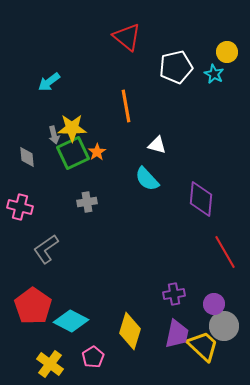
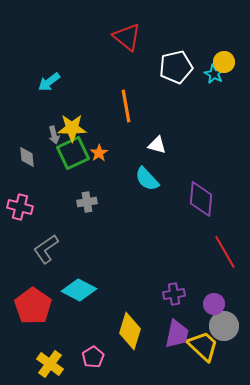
yellow circle: moved 3 px left, 10 px down
orange star: moved 2 px right, 1 px down
cyan diamond: moved 8 px right, 31 px up
